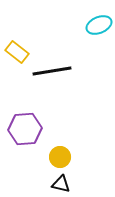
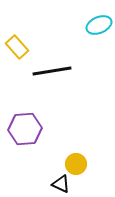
yellow rectangle: moved 5 px up; rotated 10 degrees clockwise
yellow circle: moved 16 px right, 7 px down
black triangle: rotated 12 degrees clockwise
